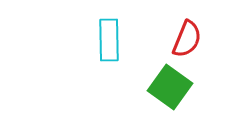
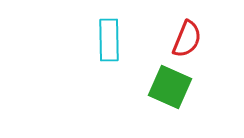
green square: rotated 12 degrees counterclockwise
